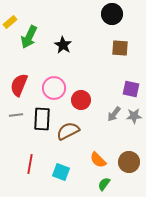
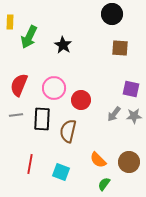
yellow rectangle: rotated 48 degrees counterclockwise
brown semicircle: rotated 50 degrees counterclockwise
